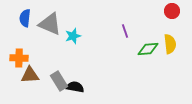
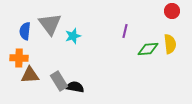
blue semicircle: moved 13 px down
gray triangle: rotated 30 degrees clockwise
purple line: rotated 32 degrees clockwise
